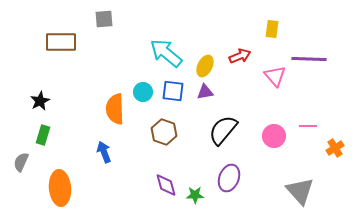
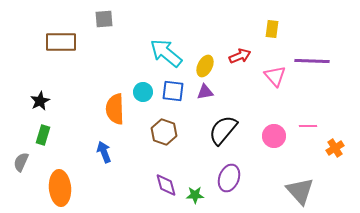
purple line: moved 3 px right, 2 px down
